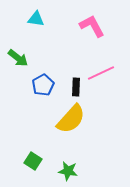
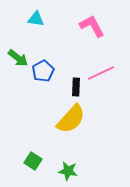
blue pentagon: moved 14 px up
